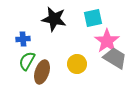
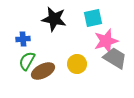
pink star: moved 1 px left; rotated 20 degrees clockwise
brown ellipse: moved 1 px right, 1 px up; rotated 45 degrees clockwise
